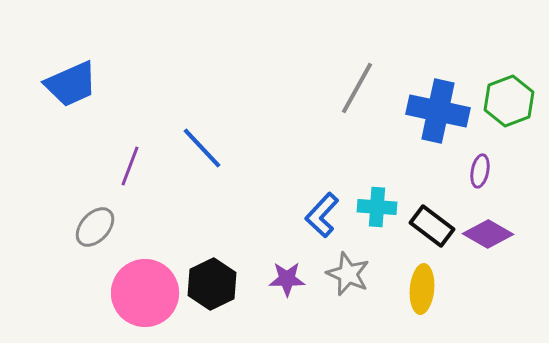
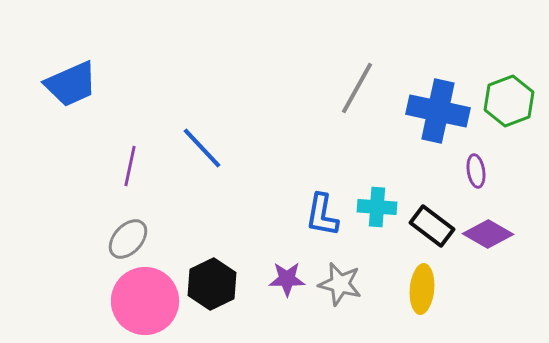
purple line: rotated 9 degrees counterclockwise
purple ellipse: moved 4 px left; rotated 20 degrees counterclockwise
blue L-shape: rotated 33 degrees counterclockwise
gray ellipse: moved 33 px right, 12 px down
gray star: moved 8 px left, 10 px down; rotated 9 degrees counterclockwise
pink circle: moved 8 px down
